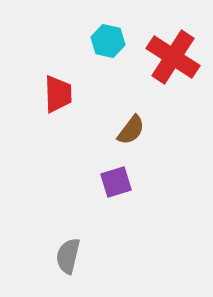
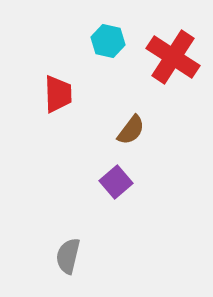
purple square: rotated 24 degrees counterclockwise
